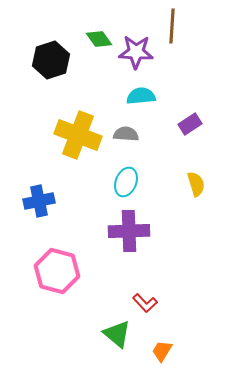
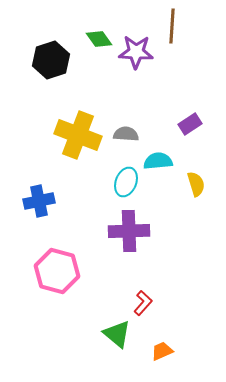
cyan semicircle: moved 17 px right, 65 px down
red L-shape: moved 2 px left; rotated 95 degrees counterclockwise
orange trapezoid: rotated 35 degrees clockwise
